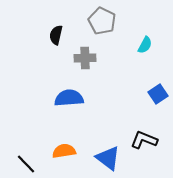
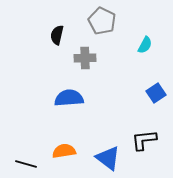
black semicircle: moved 1 px right
blue square: moved 2 px left, 1 px up
black L-shape: rotated 28 degrees counterclockwise
black line: rotated 30 degrees counterclockwise
